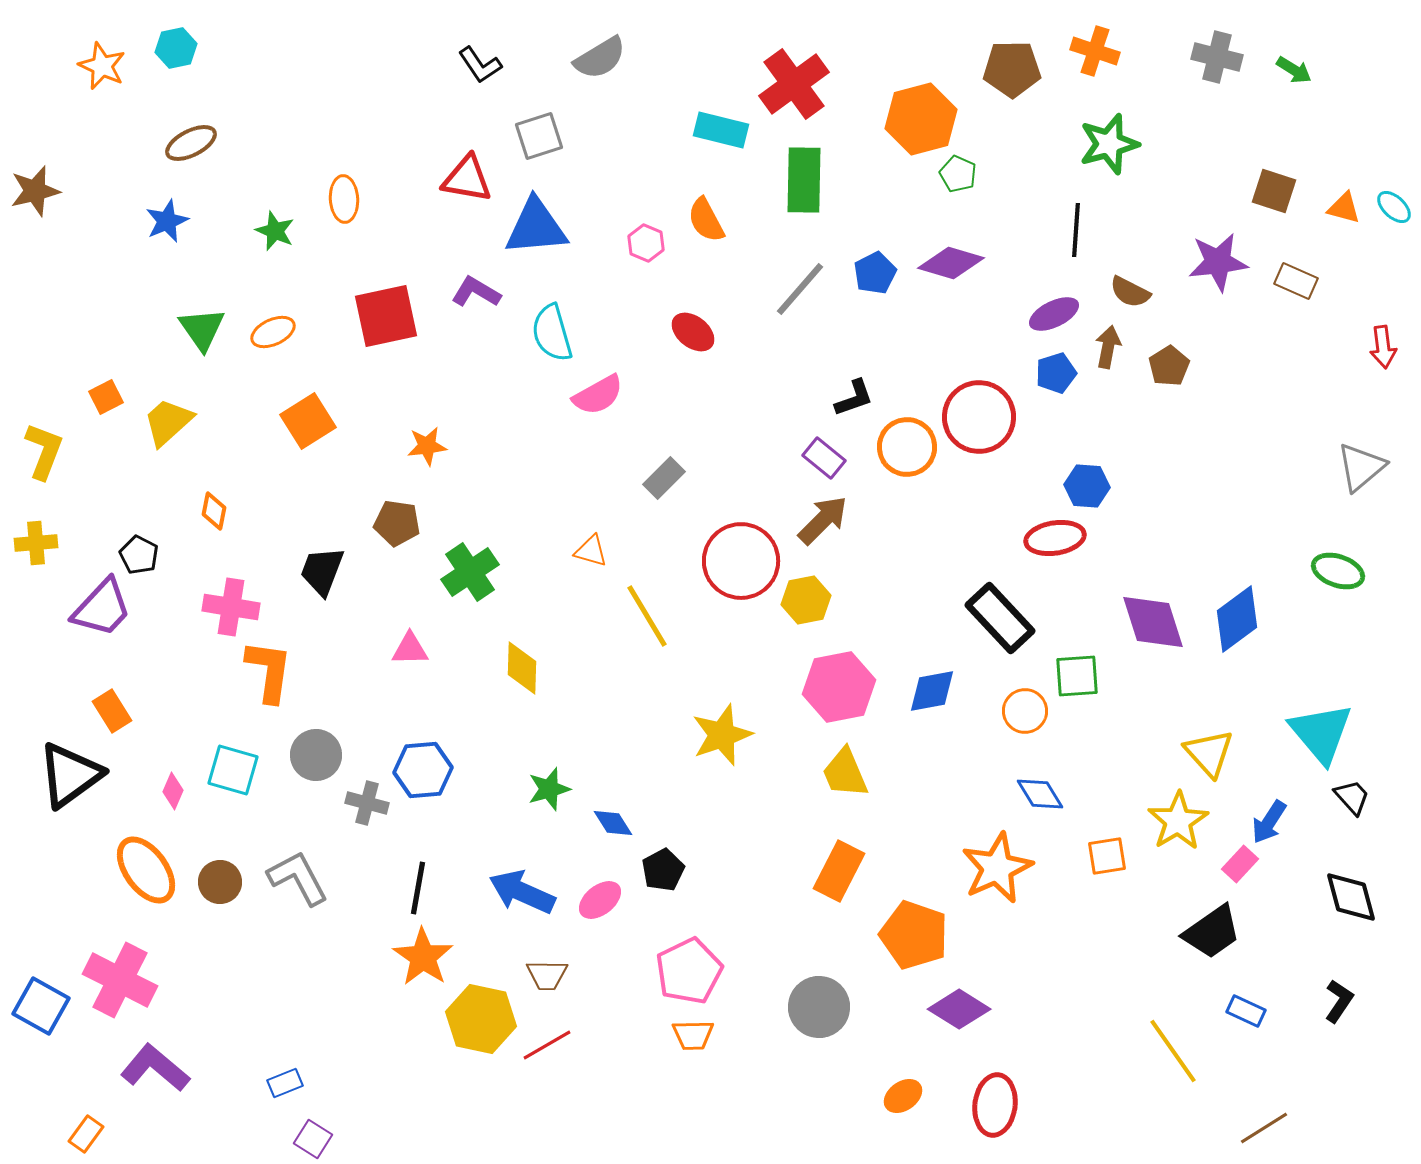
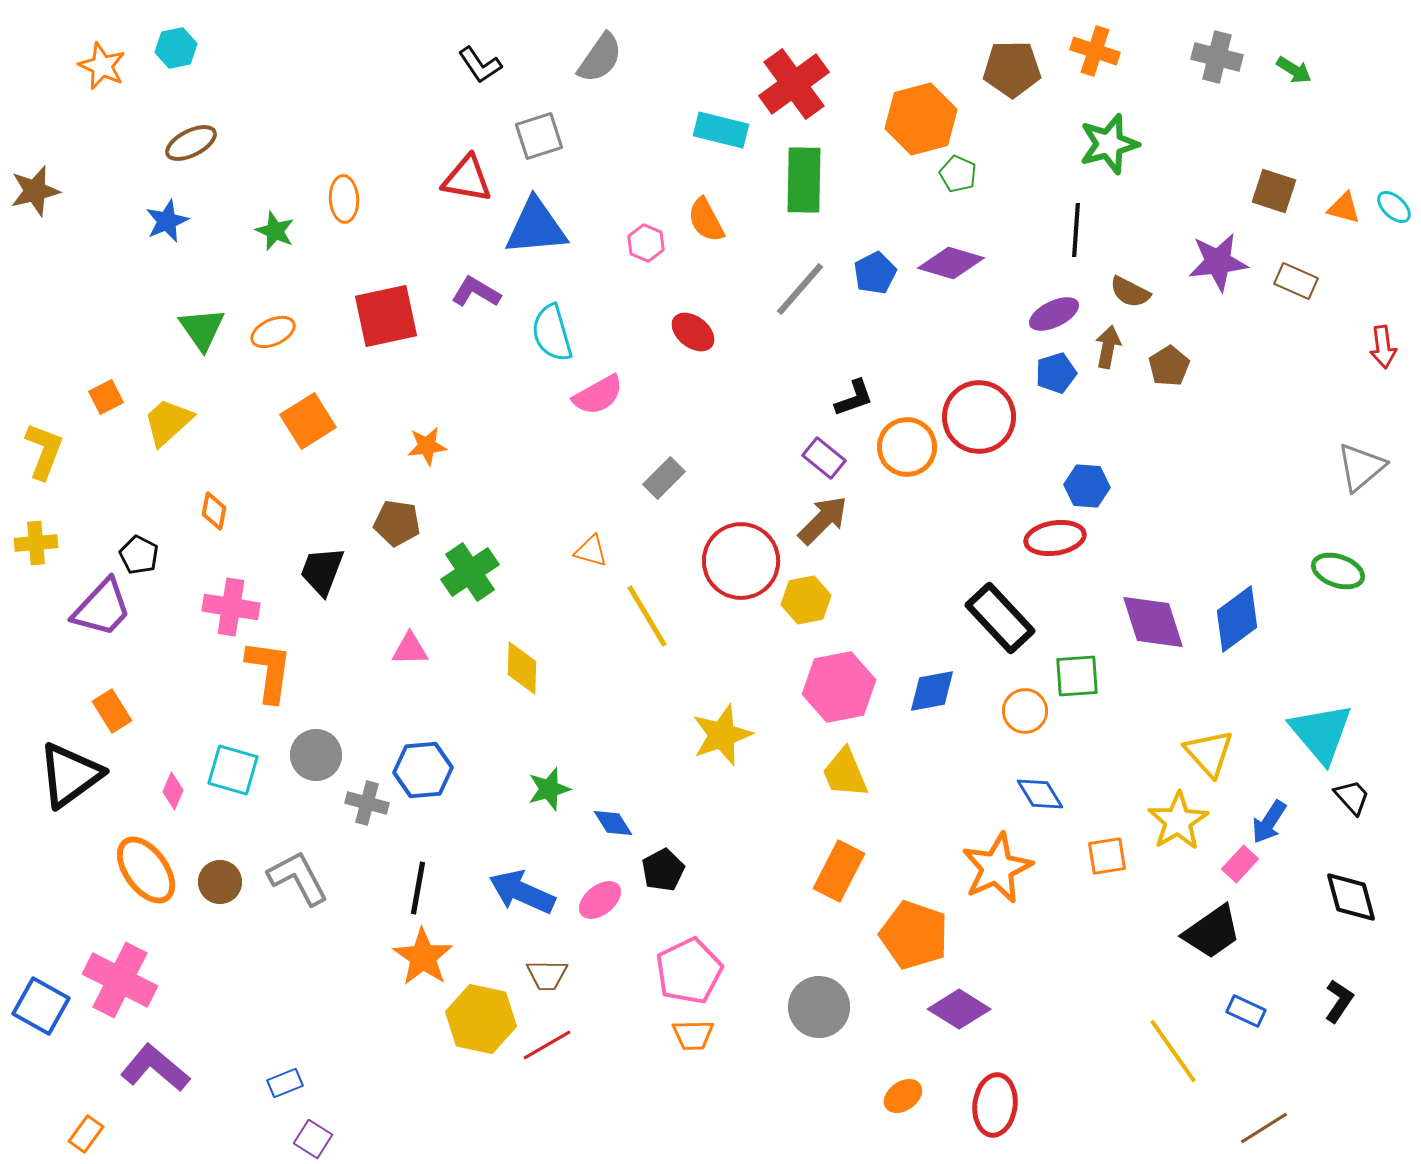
gray semicircle at (600, 58): rotated 24 degrees counterclockwise
